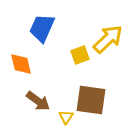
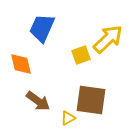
yellow square: moved 1 px right
yellow triangle: moved 2 px right, 1 px down; rotated 28 degrees clockwise
